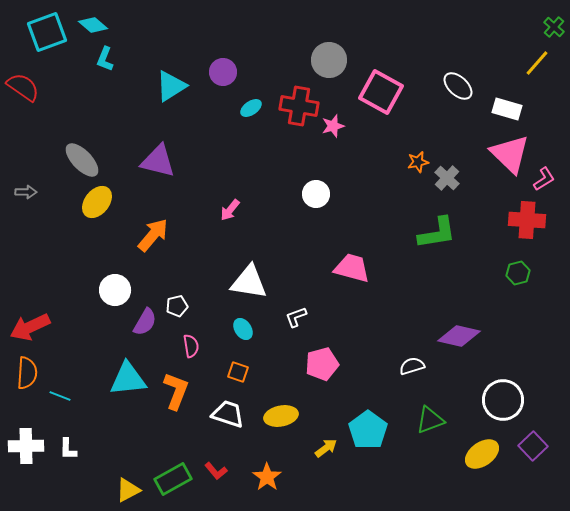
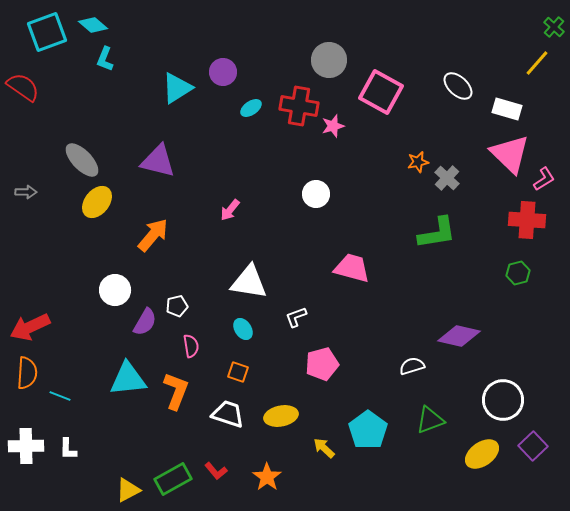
cyan triangle at (171, 86): moved 6 px right, 2 px down
yellow arrow at (326, 448): moved 2 px left; rotated 100 degrees counterclockwise
